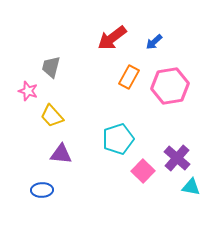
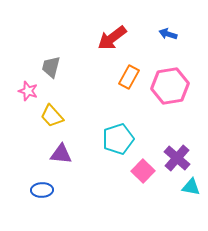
blue arrow: moved 14 px right, 8 px up; rotated 60 degrees clockwise
